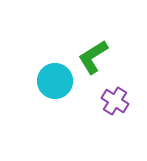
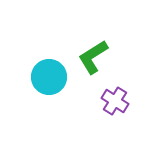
cyan circle: moved 6 px left, 4 px up
